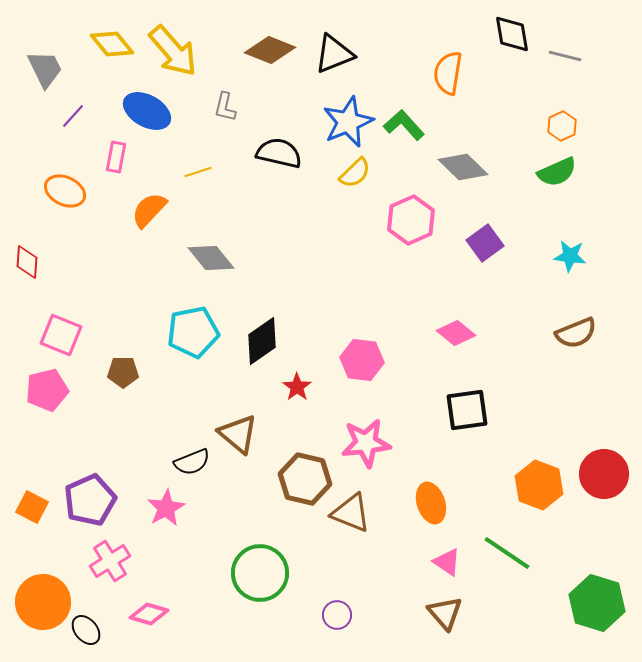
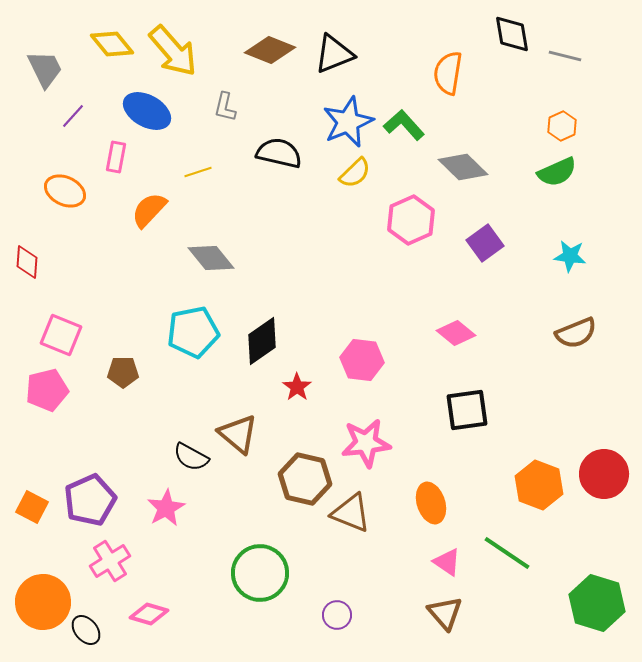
black semicircle at (192, 462): moved 1 px left, 5 px up; rotated 51 degrees clockwise
